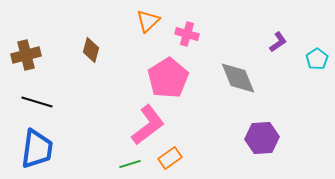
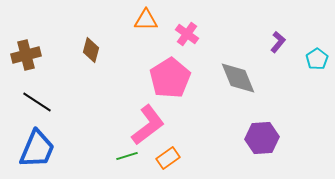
orange triangle: moved 2 px left, 1 px up; rotated 45 degrees clockwise
pink cross: rotated 20 degrees clockwise
purple L-shape: rotated 15 degrees counterclockwise
pink pentagon: moved 2 px right
black line: rotated 16 degrees clockwise
blue trapezoid: rotated 15 degrees clockwise
orange rectangle: moved 2 px left
green line: moved 3 px left, 8 px up
